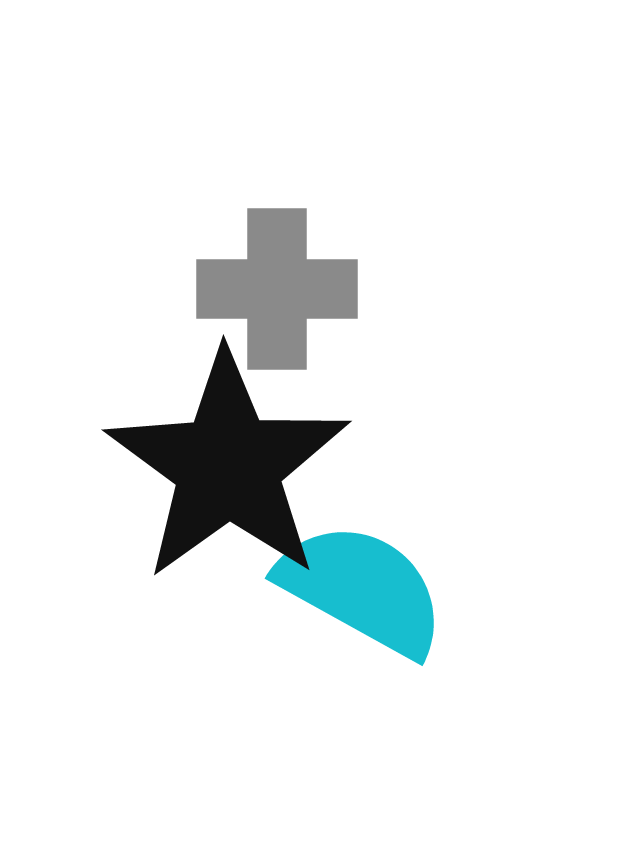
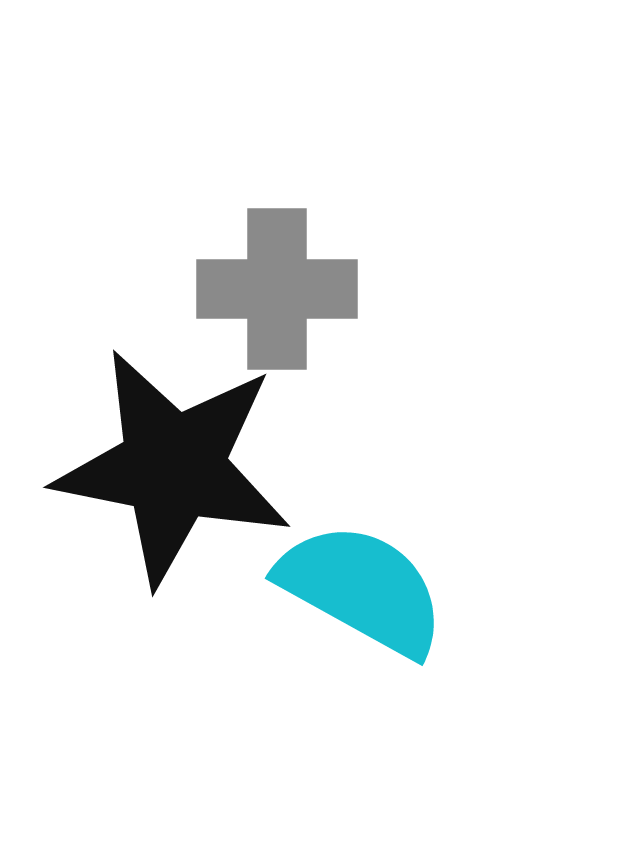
black star: moved 55 px left, 1 px down; rotated 25 degrees counterclockwise
